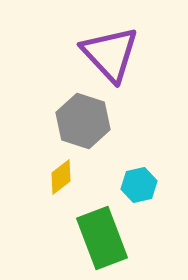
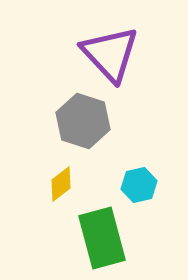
yellow diamond: moved 7 px down
green rectangle: rotated 6 degrees clockwise
